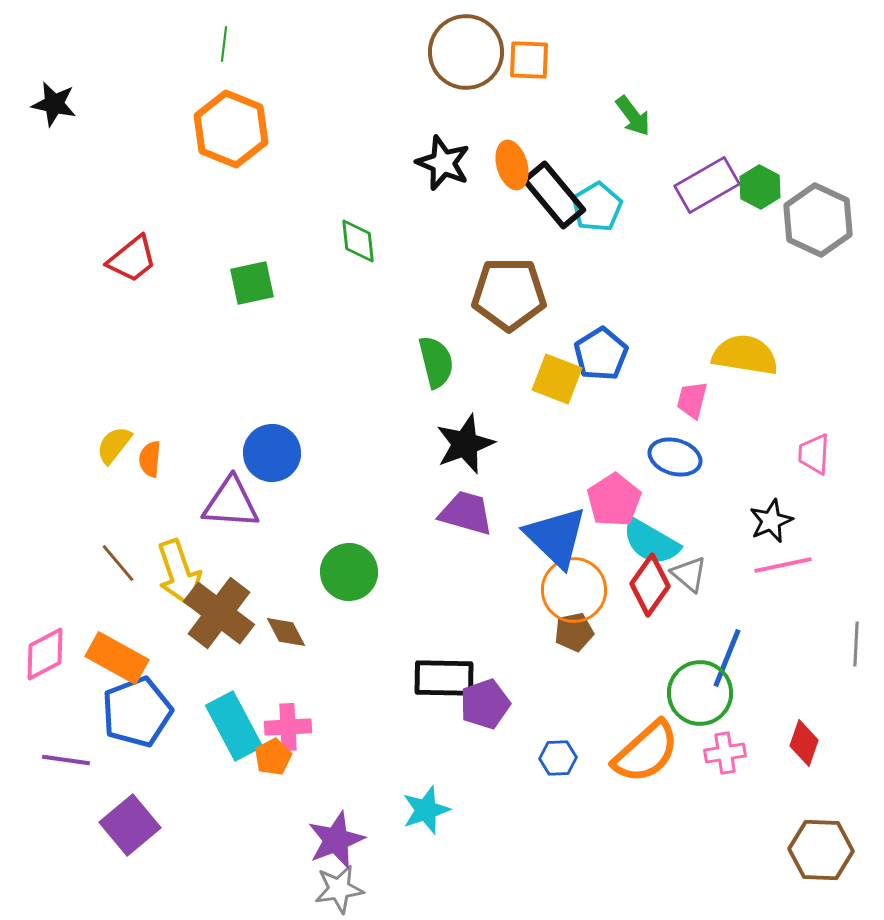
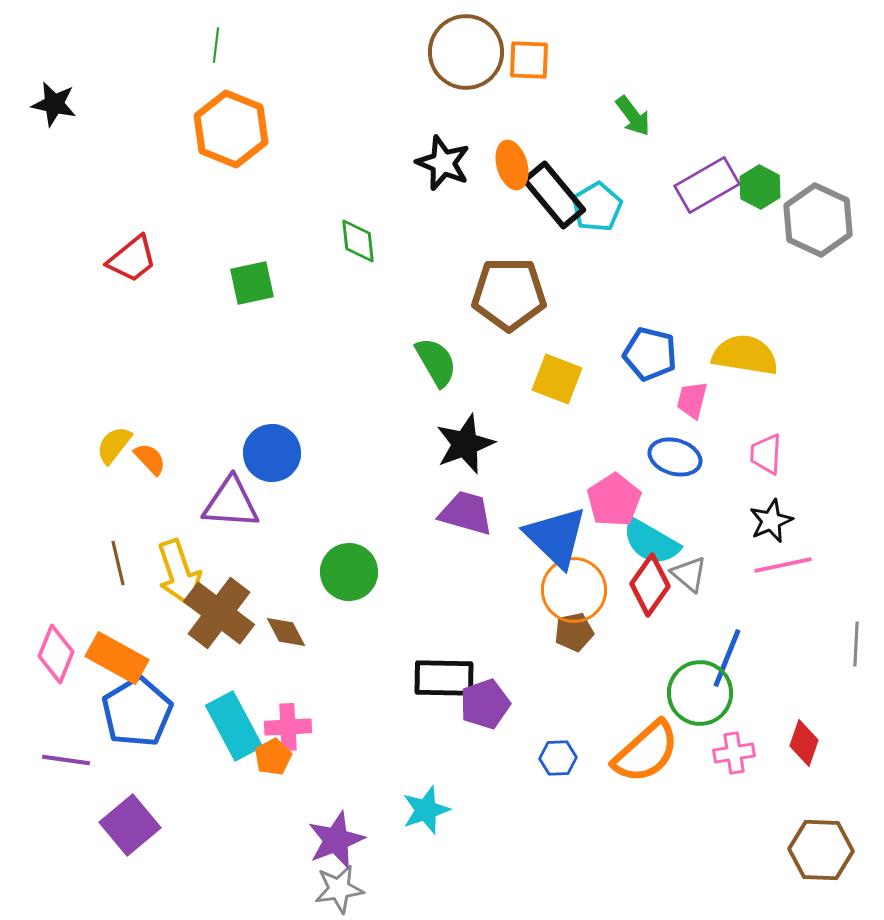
green line at (224, 44): moved 8 px left, 1 px down
blue pentagon at (601, 354): moved 49 px right; rotated 26 degrees counterclockwise
green semicircle at (436, 362): rotated 16 degrees counterclockwise
pink trapezoid at (814, 454): moved 48 px left
orange semicircle at (150, 459): rotated 132 degrees clockwise
brown line at (118, 563): rotated 27 degrees clockwise
pink diamond at (45, 654): moved 11 px right; rotated 40 degrees counterclockwise
blue pentagon at (137, 712): rotated 10 degrees counterclockwise
pink cross at (725, 753): moved 9 px right
